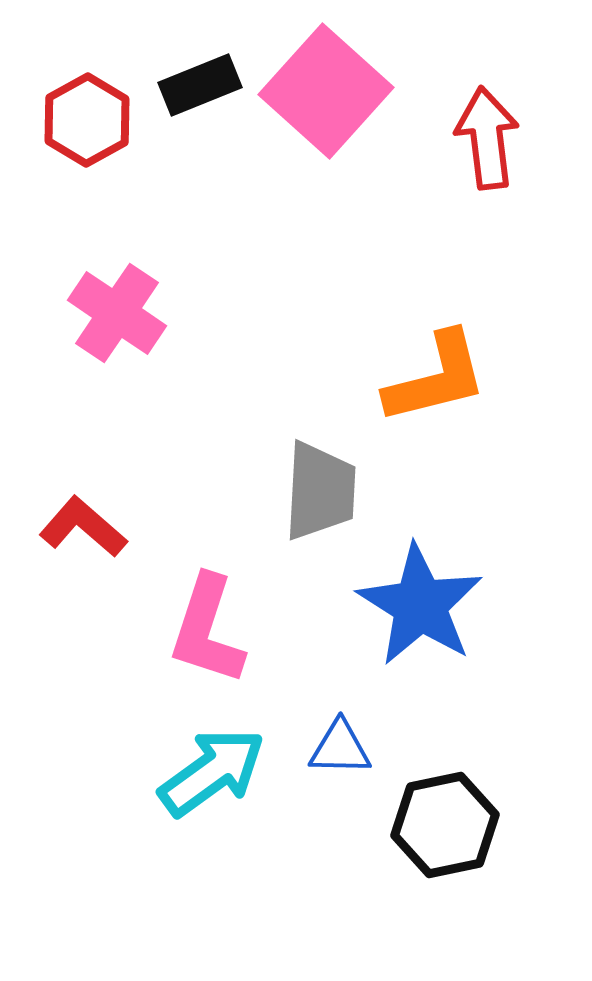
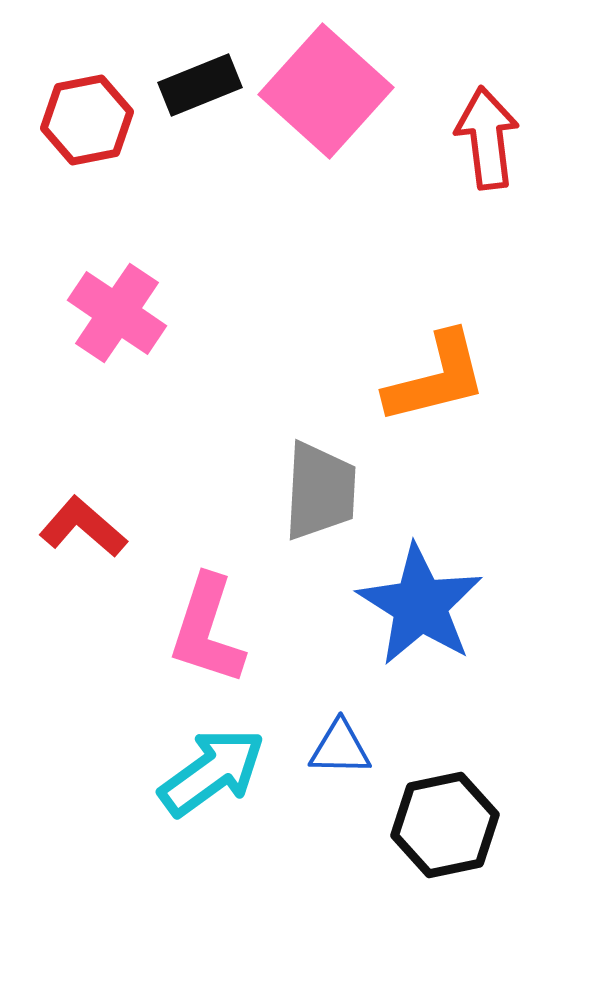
red hexagon: rotated 18 degrees clockwise
